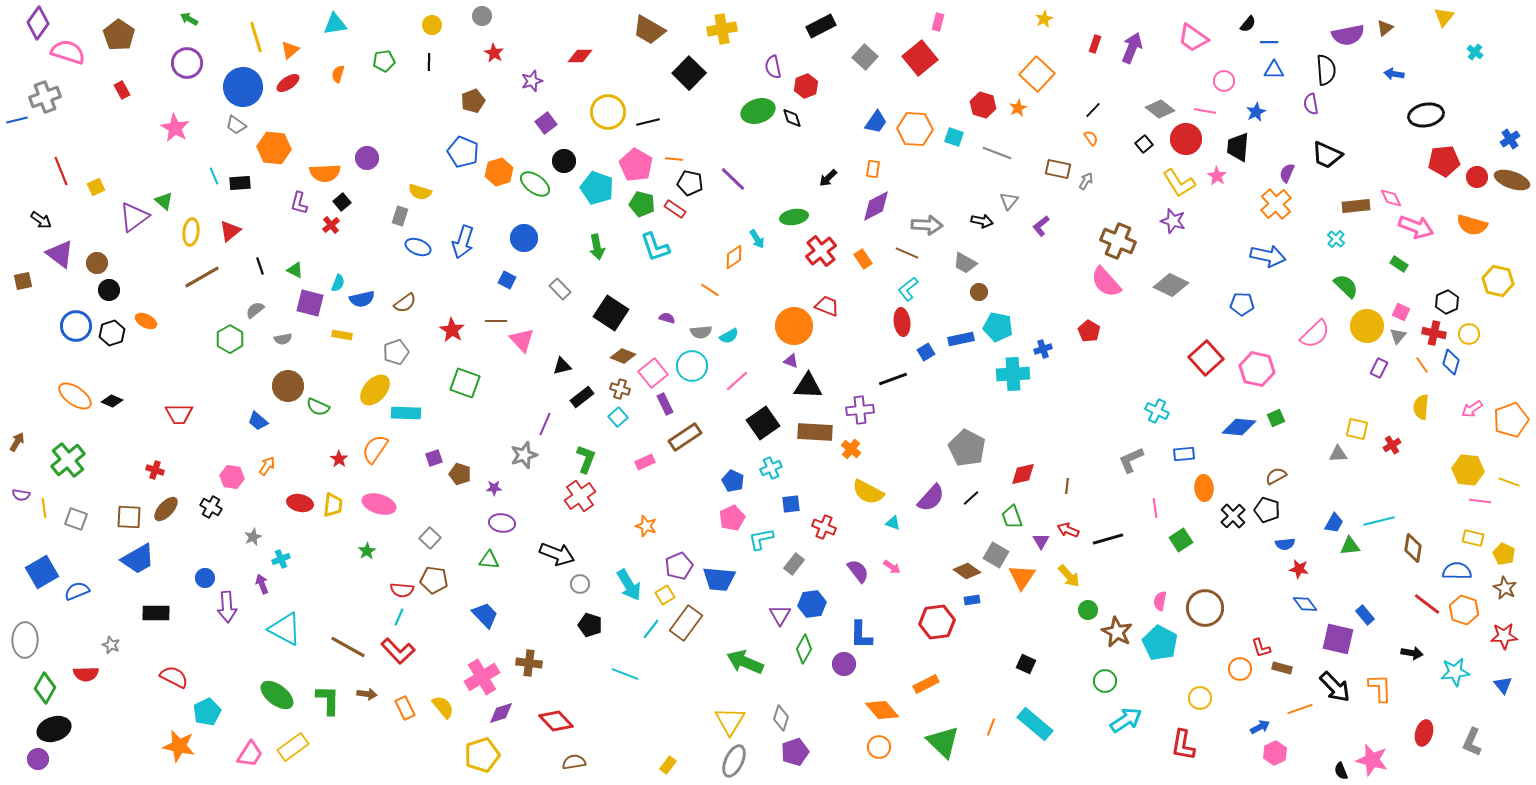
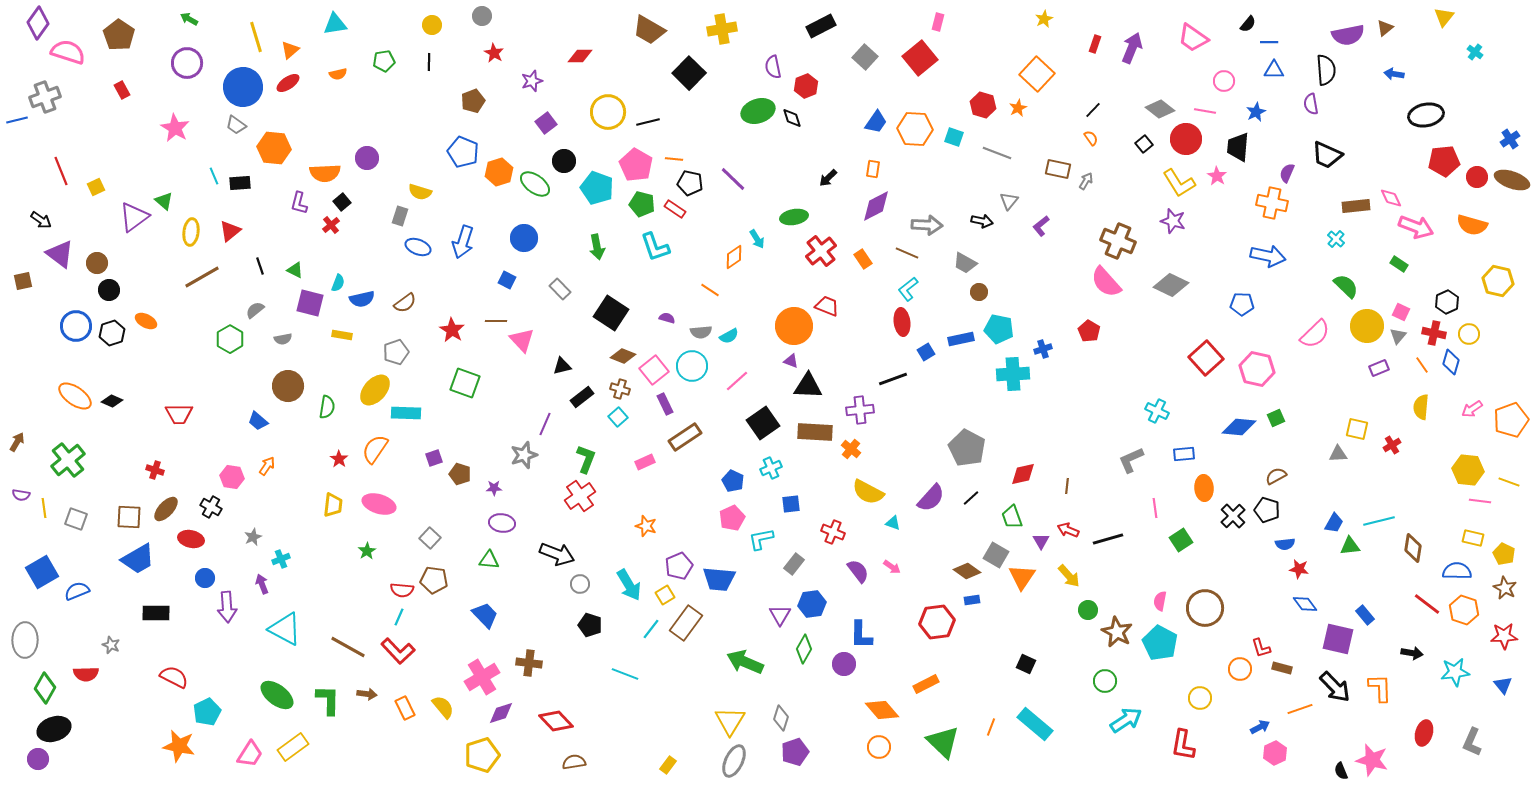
orange semicircle at (338, 74): rotated 120 degrees counterclockwise
orange cross at (1276, 204): moved 4 px left, 1 px up; rotated 36 degrees counterclockwise
cyan pentagon at (998, 327): moved 1 px right, 2 px down
purple rectangle at (1379, 368): rotated 42 degrees clockwise
pink square at (653, 373): moved 1 px right, 3 px up
green semicircle at (318, 407): moved 9 px right; rotated 105 degrees counterclockwise
red ellipse at (300, 503): moved 109 px left, 36 px down
red cross at (824, 527): moved 9 px right, 5 px down
